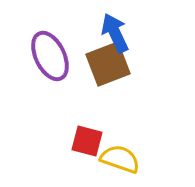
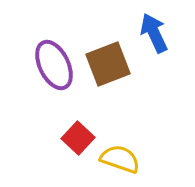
blue arrow: moved 39 px right
purple ellipse: moved 4 px right, 9 px down
red square: moved 9 px left, 3 px up; rotated 28 degrees clockwise
